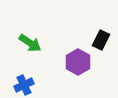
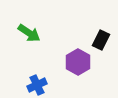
green arrow: moved 1 px left, 10 px up
blue cross: moved 13 px right
